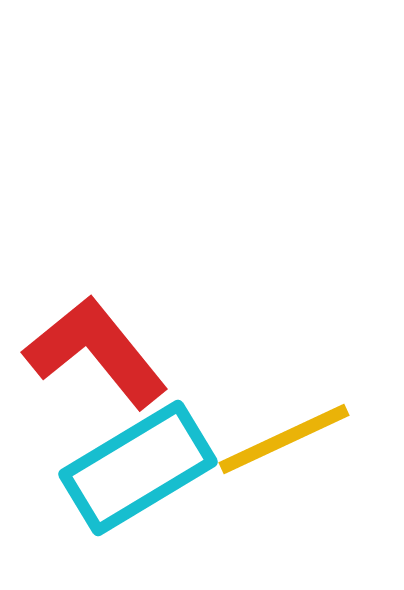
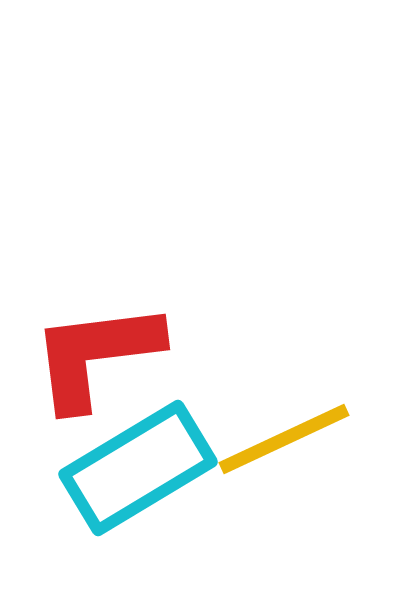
red L-shape: moved 3 px down; rotated 58 degrees counterclockwise
